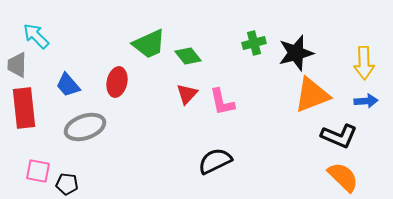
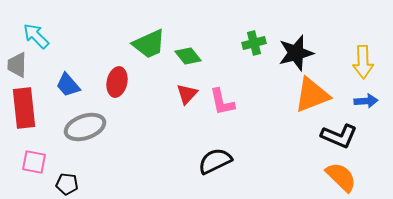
yellow arrow: moved 1 px left, 1 px up
pink square: moved 4 px left, 9 px up
orange semicircle: moved 2 px left
